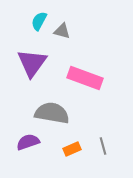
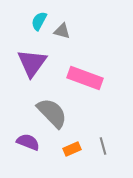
gray semicircle: rotated 36 degrees clockwise
purple semicircle: rotated 40 degrees clockwise
